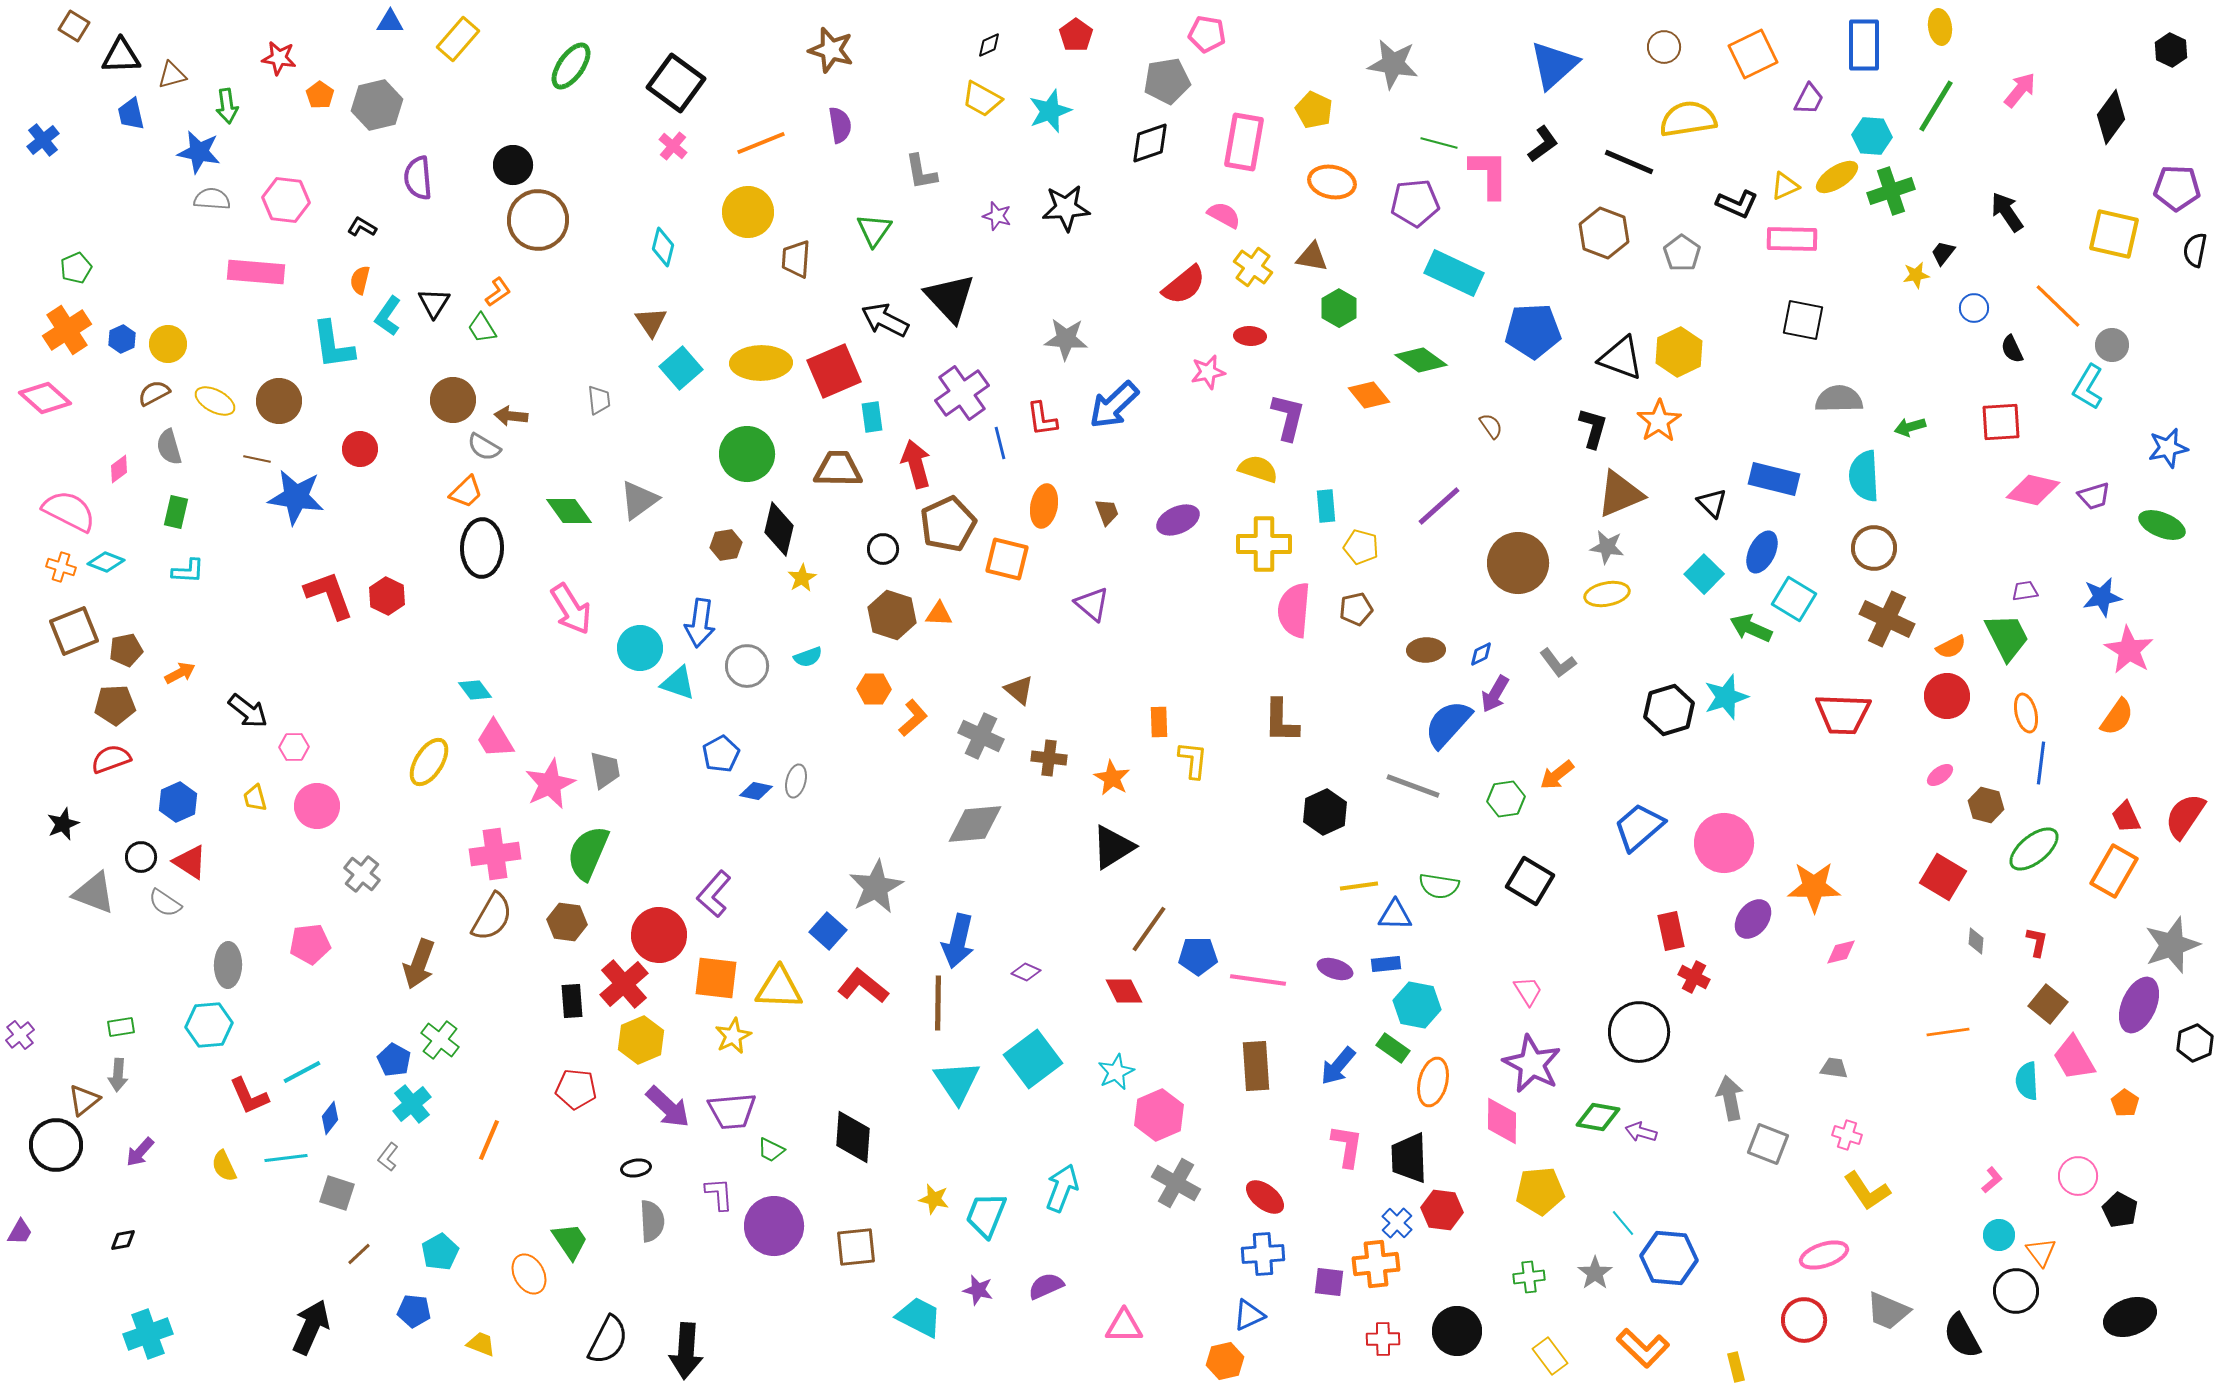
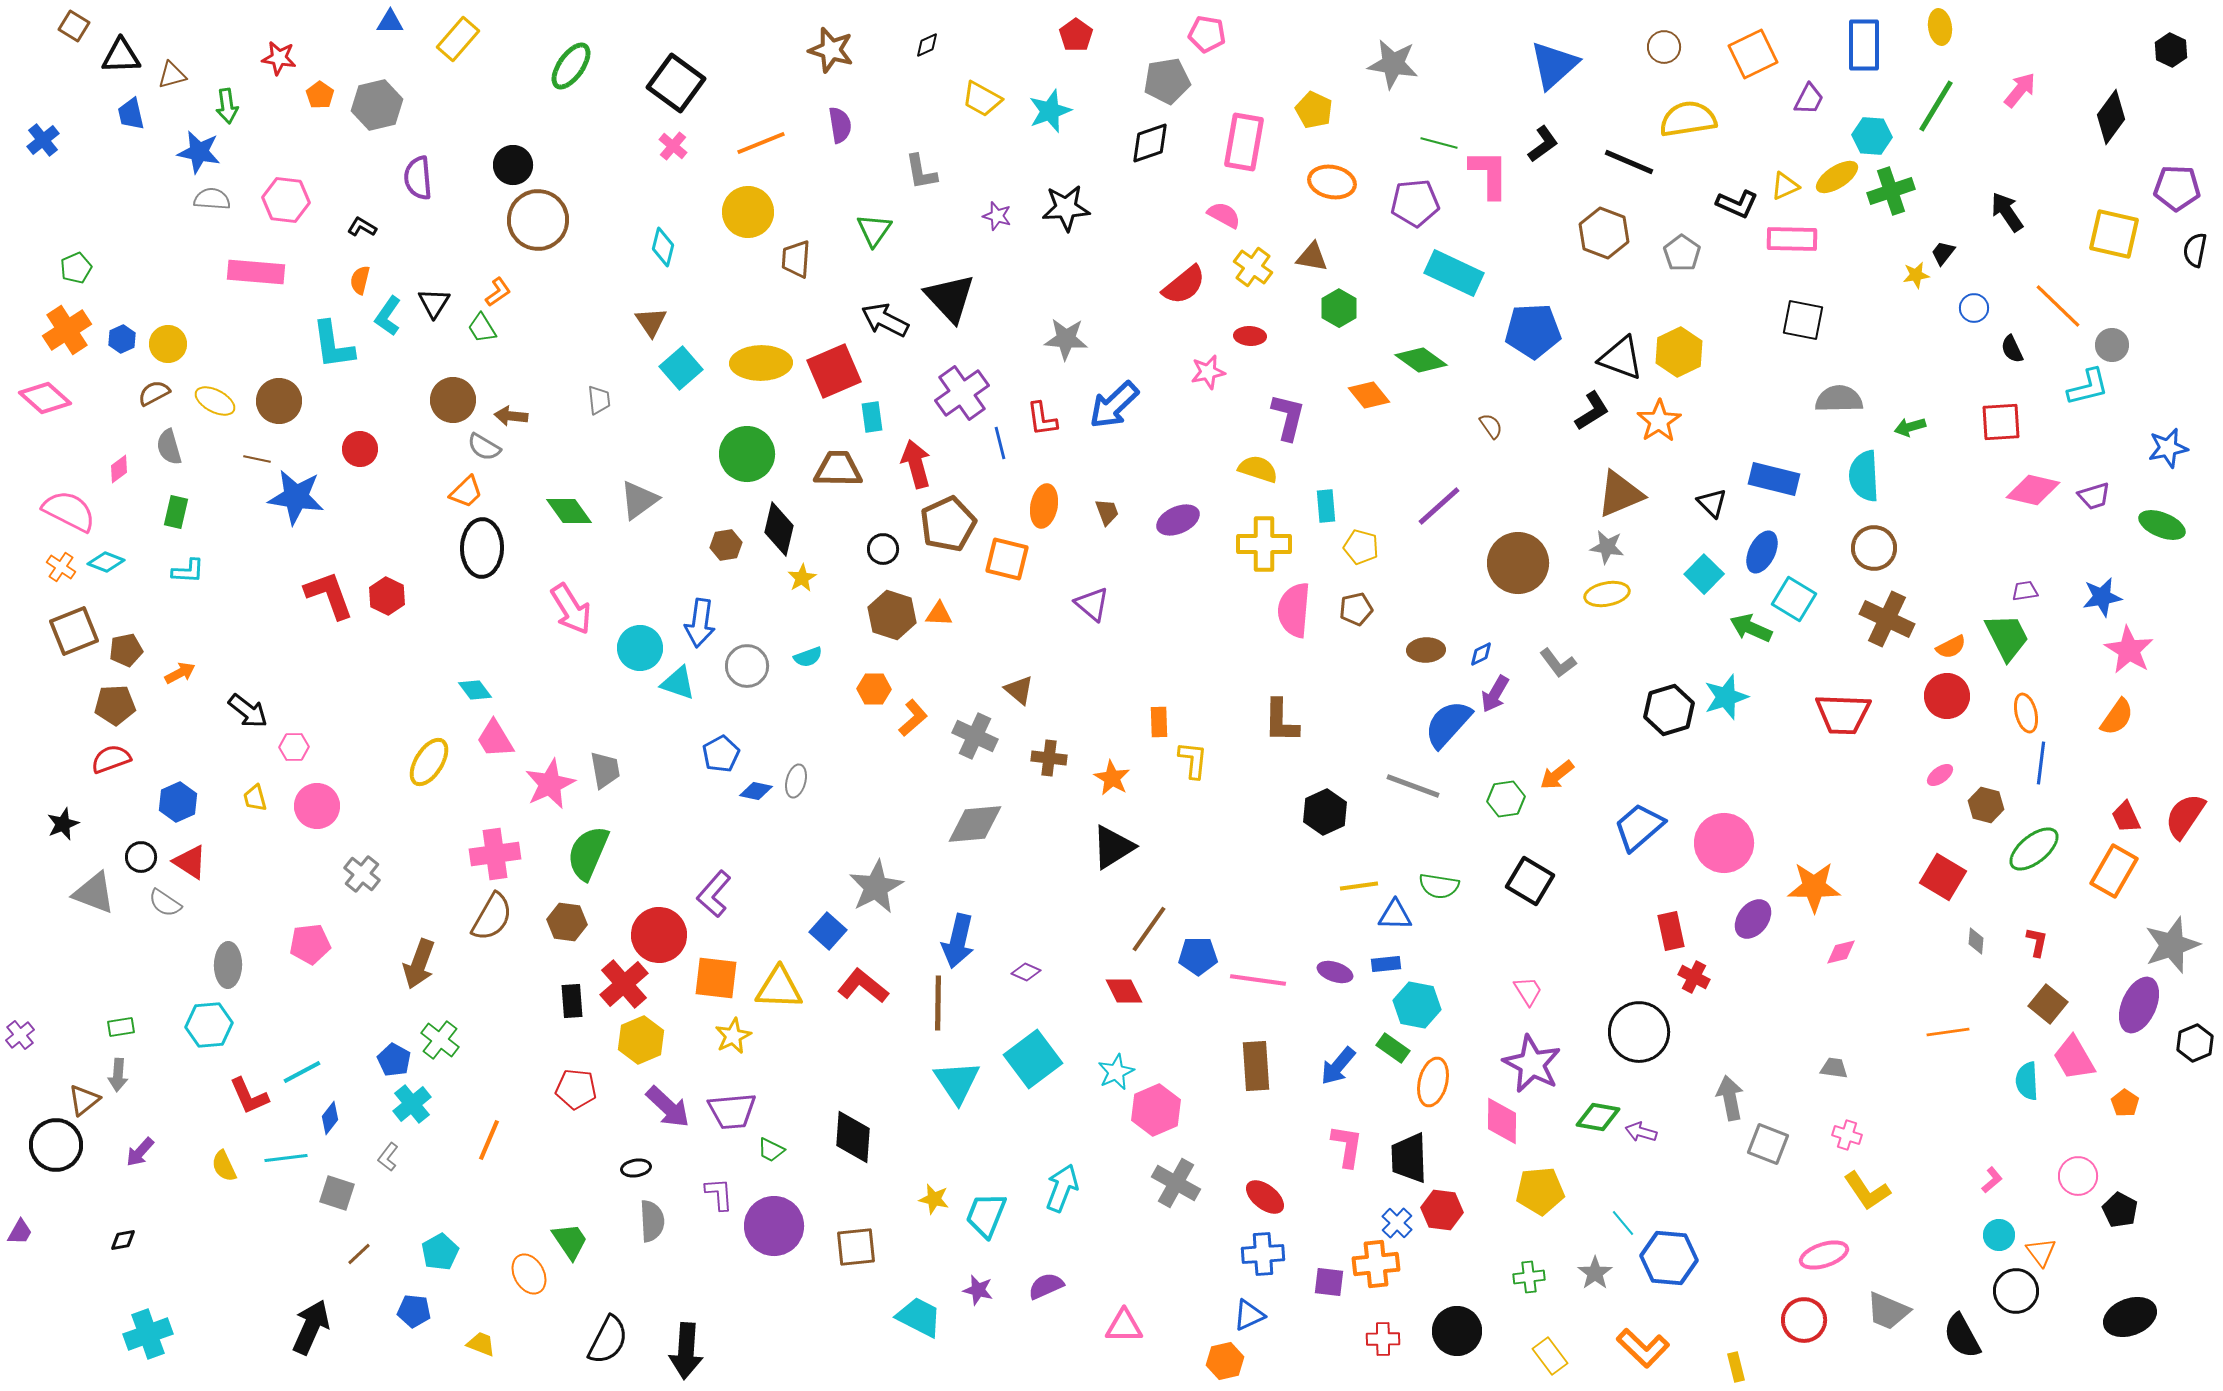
black diamond at (989, 45): moved 62 px left
cyan L-shape at (2088, 387): rotated 135 degrees counterclockwise
black L-shape at (1593, 428): moved 1 px left, 17 px up; rotated 42 degrees clockwise
orange cross at (61, 567): rotated 16 degrees clockwise
gray cross at (981, 736): moved 6 px left
purple ellipse at (1335, 969): moved 3 px down
pink hexagon at (1159, 1115): moved 3 px left, 5 px up
